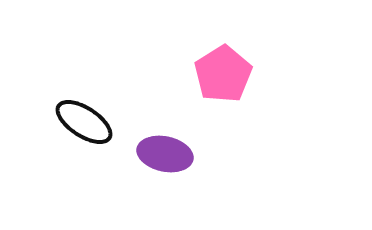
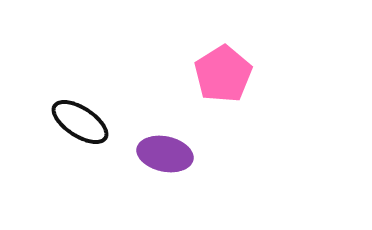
black ellipse: moved 4 px left
